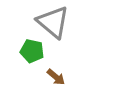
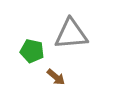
gray triangle: moved 18 px right, 12 px down; rotated 45 degrees counterclockwise
